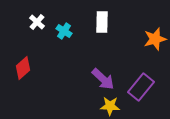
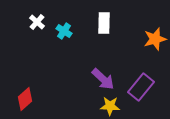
white rectangle: moved 2 px right, 1 px down
red diamond: moved 2 px right, 31 px down
